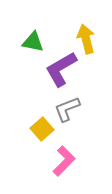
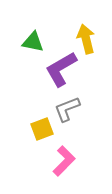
yellow square: rotated 20 degrees clockwise
